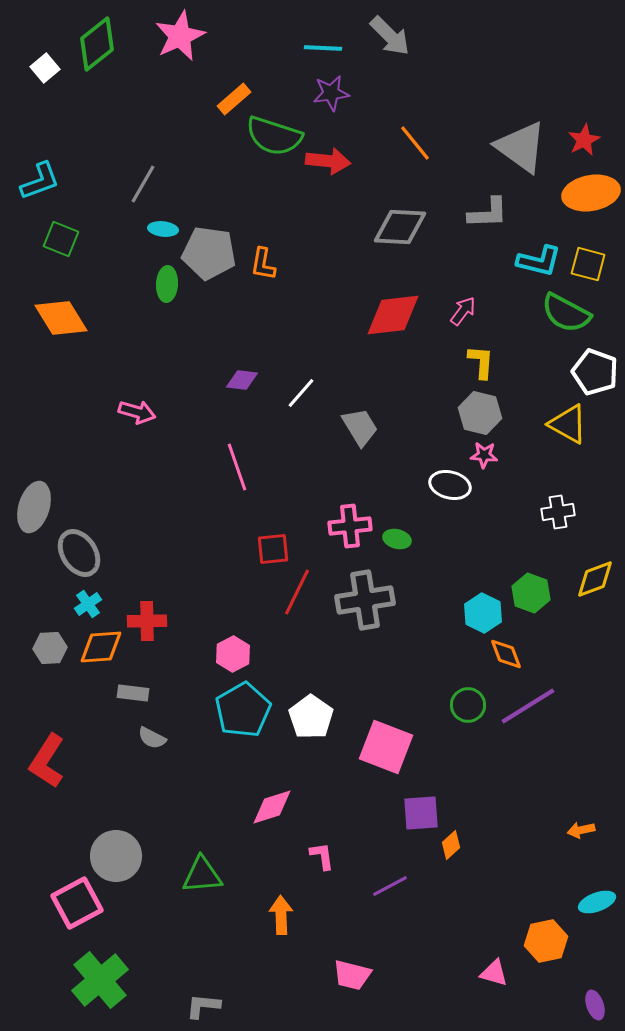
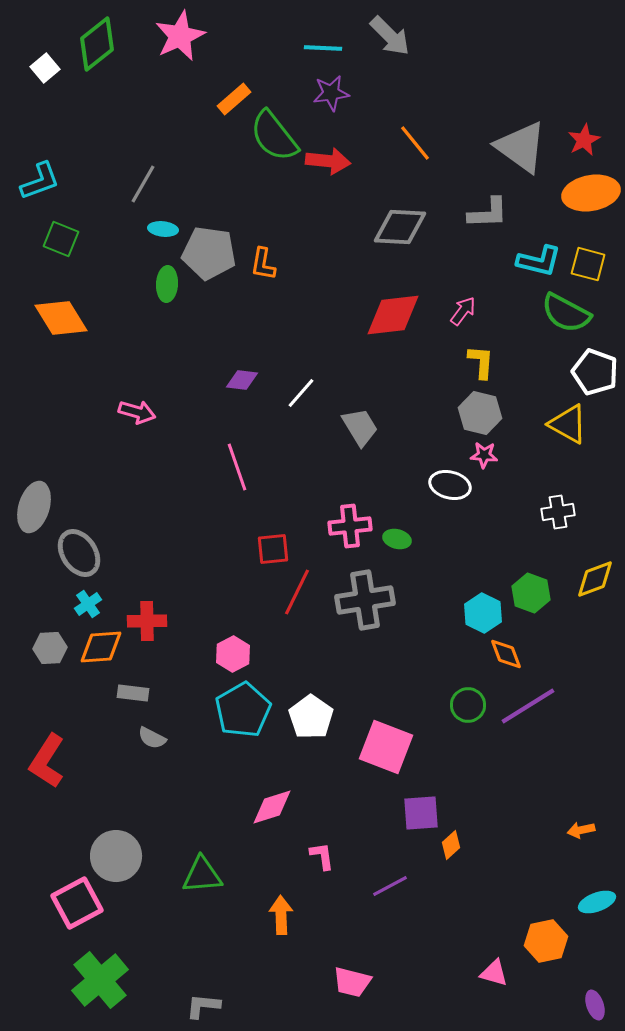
green semicircle at (274, 136): rotated 34 degrees clockwise
pink trapezoid at (352, 975): moved 7 px down
